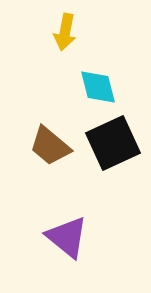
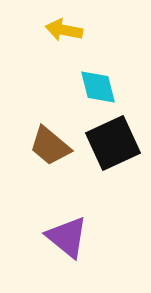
yellow arrow: moved 1 px left, 2 px up; rotated 90 degrees clockwise
